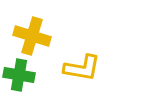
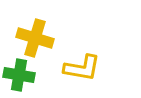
yellow cross: moved 3 px right, 2 px down
